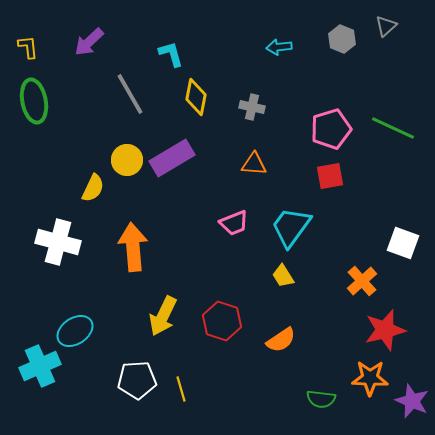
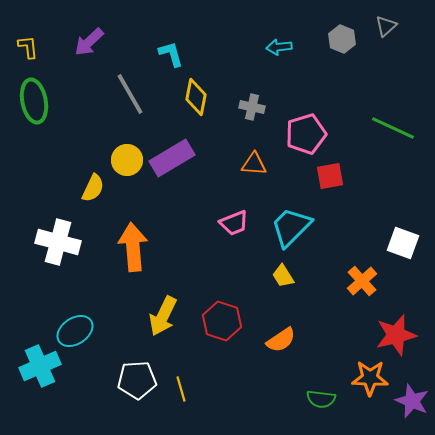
pink pentagon: moved 25 px left, 5 px down
cyan trapezoid: rotated 9 degrees clockwise
red star: moved 11 px right, 5 px down
